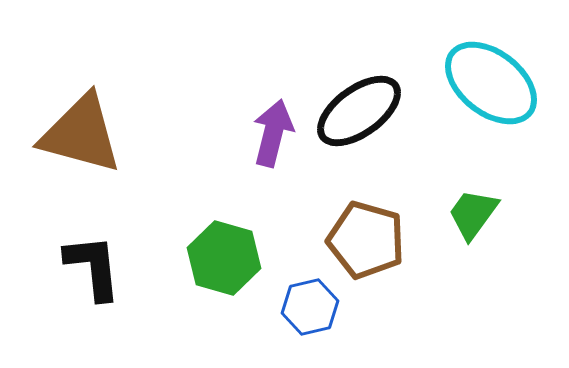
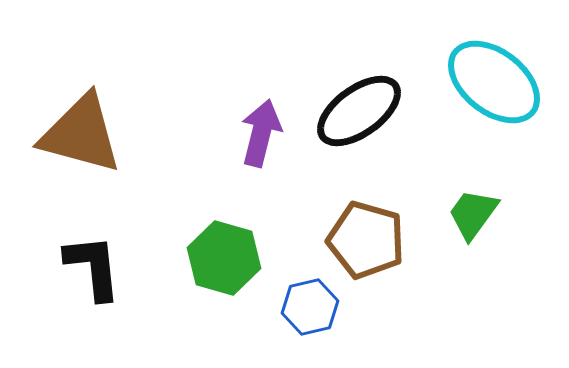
cyan ellipse: moved 3 px right, 1 px up
purple arrow: moved 12 px left
